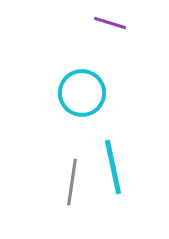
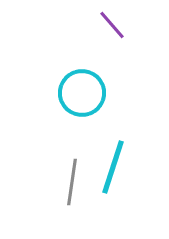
purple line: moved 2 px right, 2 px down; rotated 32 degrees clockwise
cyan line: rotated 30 degrees clockwise
